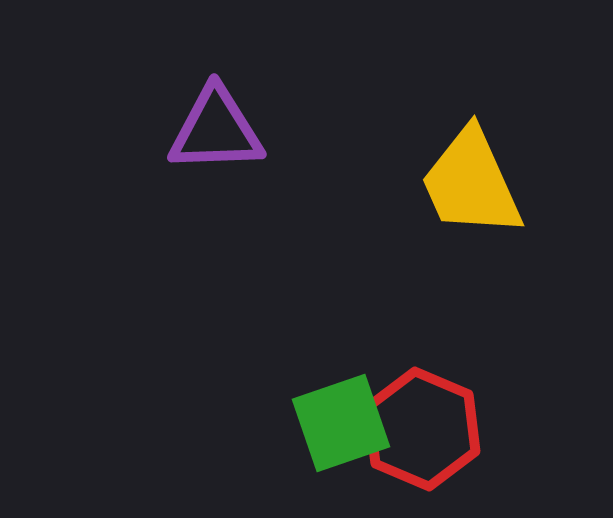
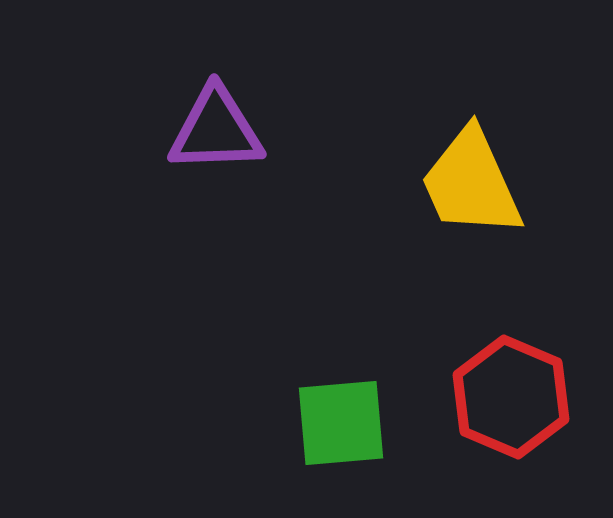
green square: rotated 14 degrees clockwise
red hexagon: moved 89 px right, 32 px up
